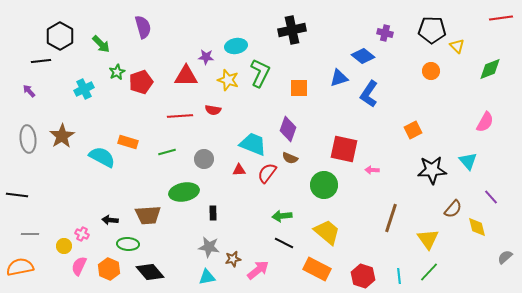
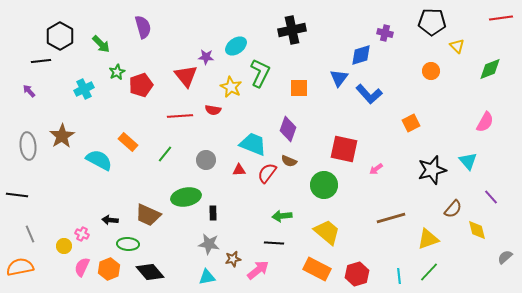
black pentagon at (432, 30): moved 8 px up
cyan ellipse at (236, 46): rotated 25 degrees counterclockwise
blue diamond at (363, 56): moved 2 px left, 1 px up; rotated 55 degrees counterclockwise
red triangle at (186, 76): rotated 50 degrees clockwise
blue triangle at (339, 78): rotated 36 degrees counterclockwise
yellow star at (228, 80): moved 3 px right, 7 px down; rotated 10 degrees clockwise
red pentagon at (141, 82): moved 3 px down
blue L-shape at (369, 94): rotated 76 degrees counterclockwise
orange square at (413, 130): moved 2 px left, 7 px up
gray ellipse at (28, 139): moved 7 px down
orange rectangle at (128, 142): rotated 24 degrees clockwise
green line at (167, 152): moved 2 px left, 2 px down; rotated 36 degrees counterclockwise
cyan semicircle at (102, 157): moved 3 px left, 3 px down
brown semicircle at (290, 158): moved 1 px left, 3 px down
gray circle at (204, 159): moved 2 px right, 1 px down
pink arrow at (372, 170): moved 4 px right, 1 px up; rotated 40 degrees counterclockwise
black star at (432, 170): rotated 12 degrees counterclockwise
green ellipse at (184, 192): moved 2 px right, 5 px down
brown trapezoid at (148, 215): rotated 28 degrees clockwise
brown line at (391, 218): rotated 56 degrees clockwise
yellow diamond at (477, 227): moved 3 px down
gray line at (30, 234): rotated 66 degrees clockwise
yellow triangle at (428, 239): rotated 45 degrees clockwise
black line at (284, 243): moved 10 px left; rotated 24 degrees counterclockwise
gray star at (209, 247): moved 3 px up
pink semicircle at (79, 266): moved 3 px right, 1 px down
orange hexagon at (109, 269): rotated 15 degrees clockwise
red hexagon at (363, 276): moved 6 px left, 2 px up; rotated 25 degrees clockwise
